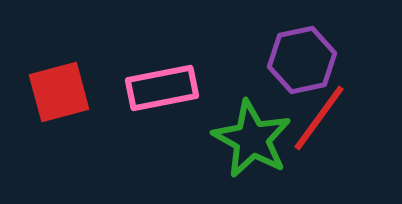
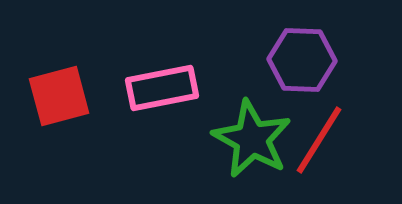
purple hexagon: rotated 14 degrees clockwise
red square: moved 4 px down
red line: moved 22 px down; rotated 4 degrees counterclockwise
